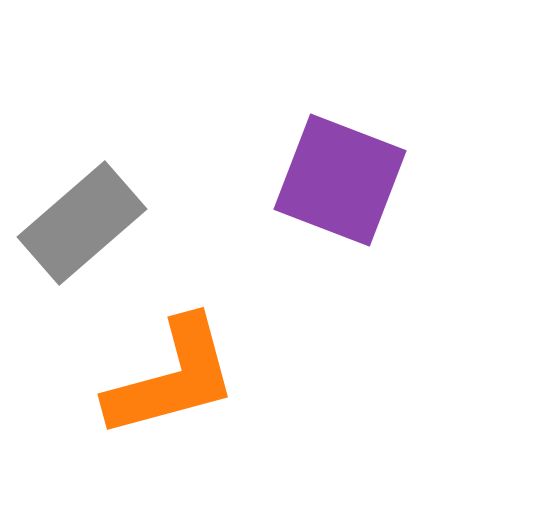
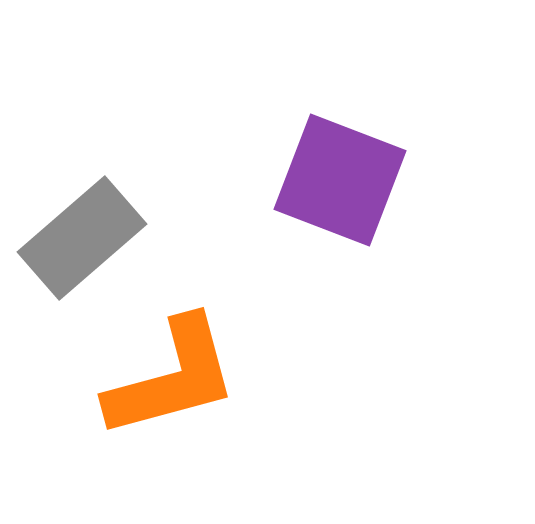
gray rectangle: moved 15 px down
